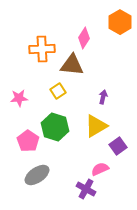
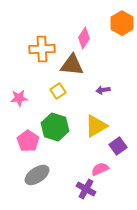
orange hexagon: moved 2 px right, 1 px down
purple arrow: moved 7 px up; rotated 112 degrees counterclockwise
